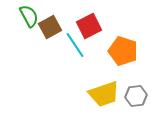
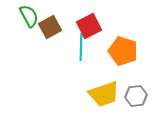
cyan line: moved 6 px right, 2 px down; rotated 36 degrees clockwise
